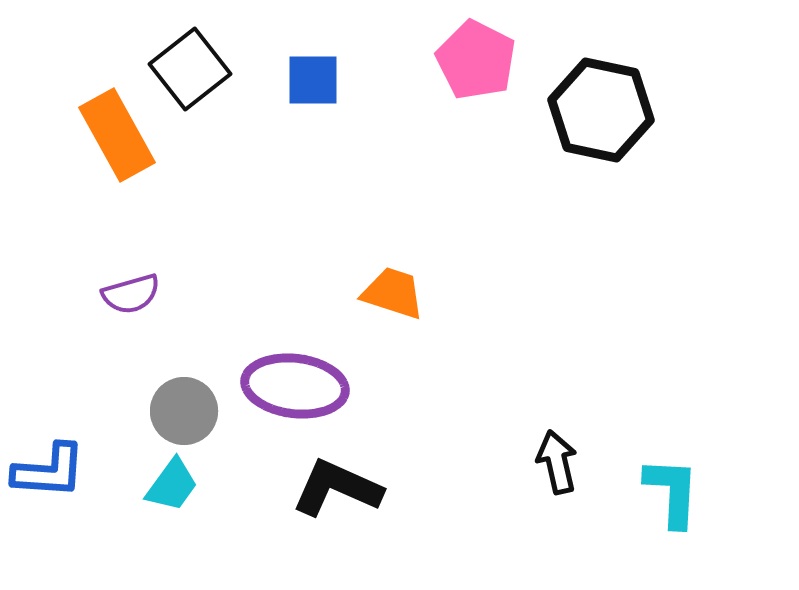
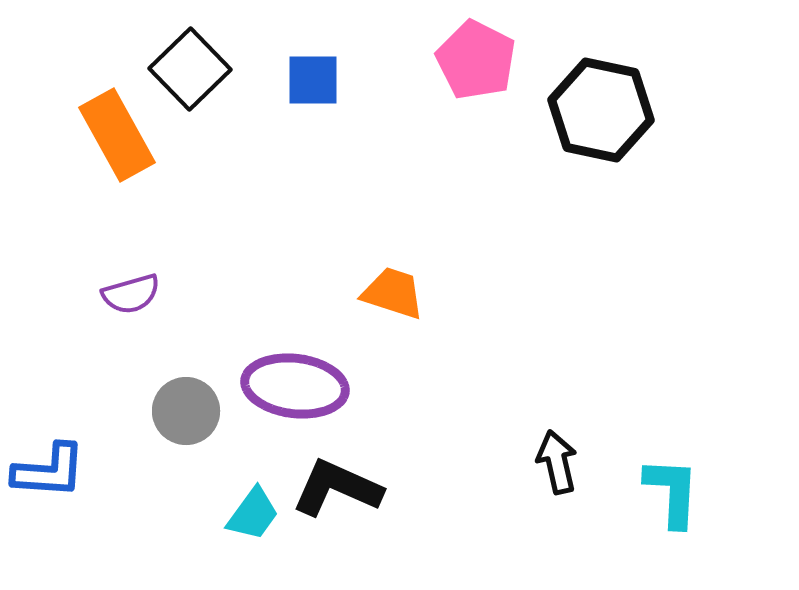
black square: rotated 6 degrees counterclockwise
gray circle: moved 2 px right
cyan trapezoid: moved 81 px right, 29 px down
